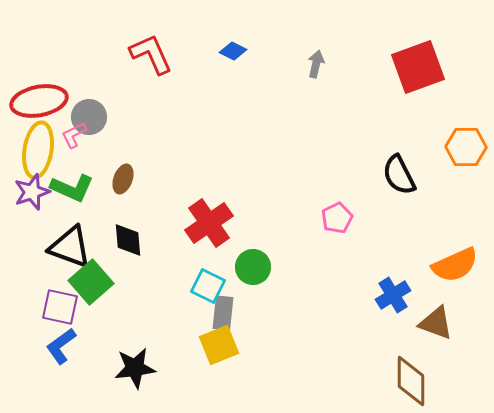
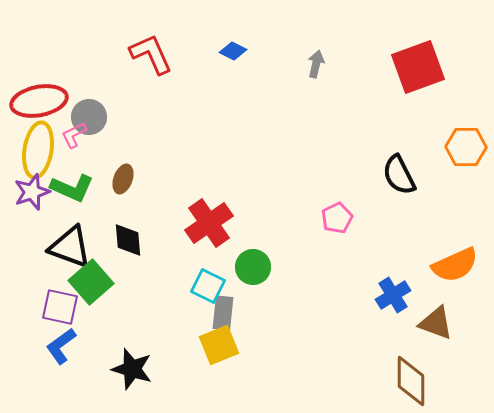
black star: moved 3 px left, 1 px down; rotated 24 degrees clockwise
